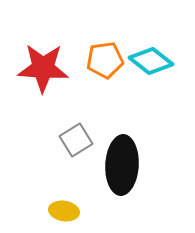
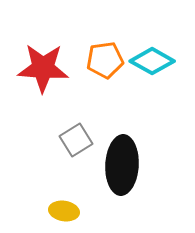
cyan diamond: moved 1 px right; rotated 9 degrees counterclockwise
